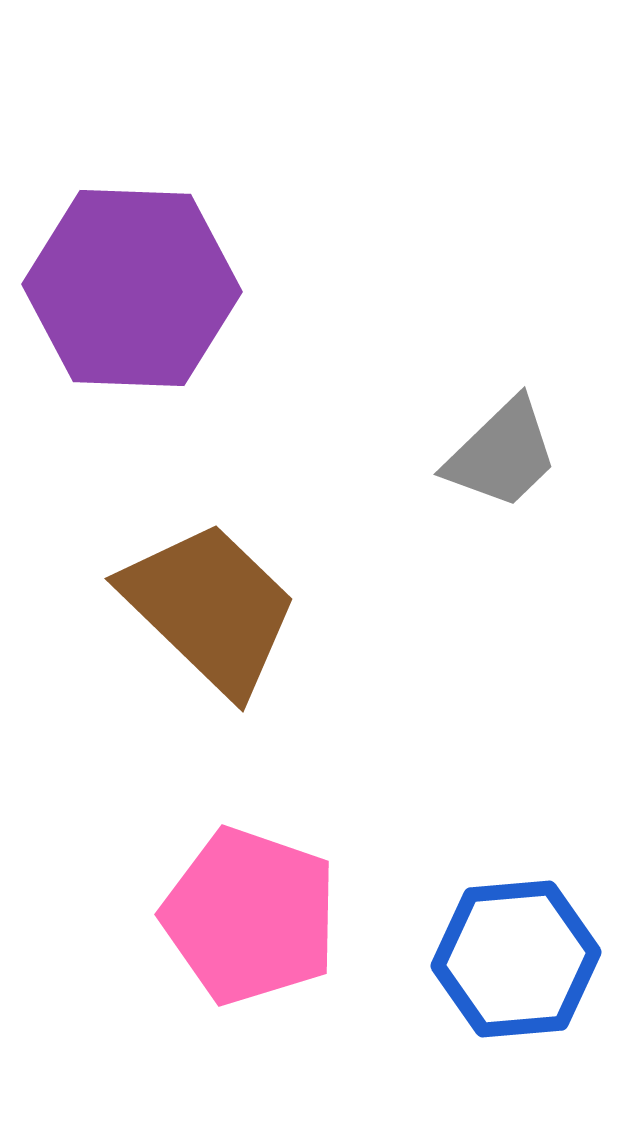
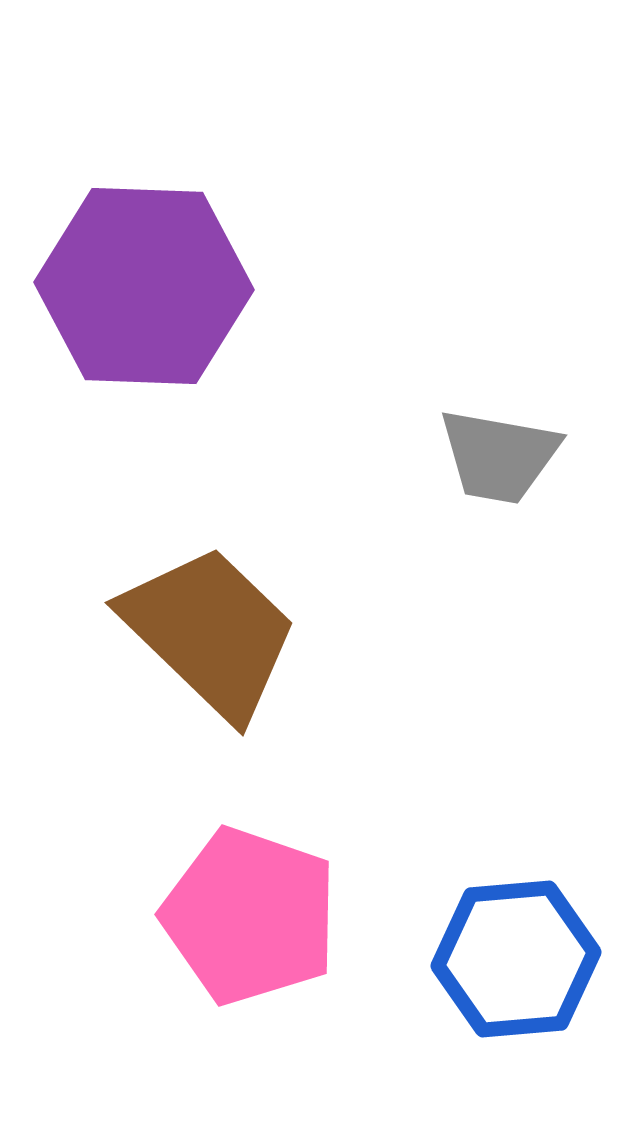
purple hexagon: moved 12 px right, 2 px up
gray trapezoid: moved 3 px left, 2 px down; rotated 54 degrees clockwise
brown trapezoid: moved 24 px down
